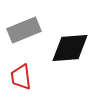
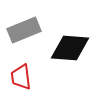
black diamond: rotated 9 degrees clockwise
